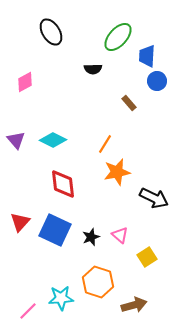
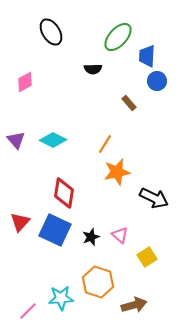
red diamond: moved 1 px right, 9 px down; rotated 16 degrees clockwise
